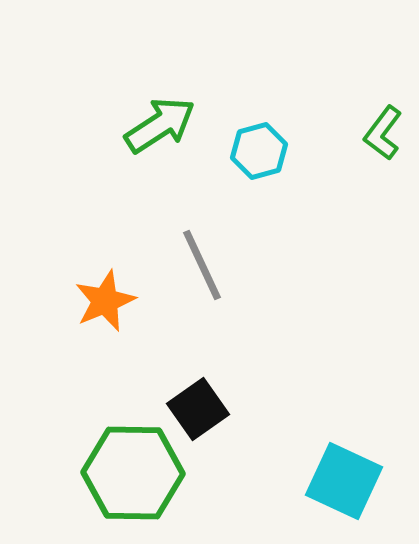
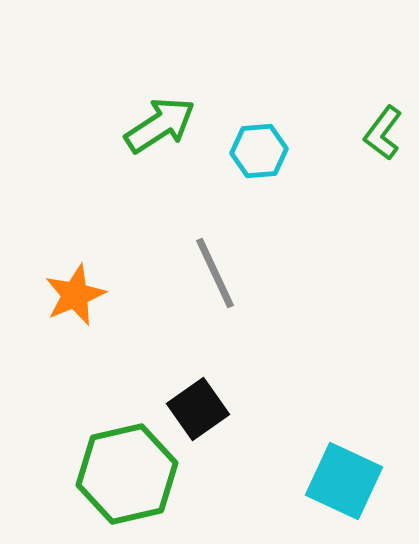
cyan hexagon: rotated 10 degrees clockwise
gray line: moved 13 px right, 8 px down
orange star: moved 30 px left, 6 px up
green hexagon: moved 6 px left, 1 px down; rotated 14 degrees counterclockwise
